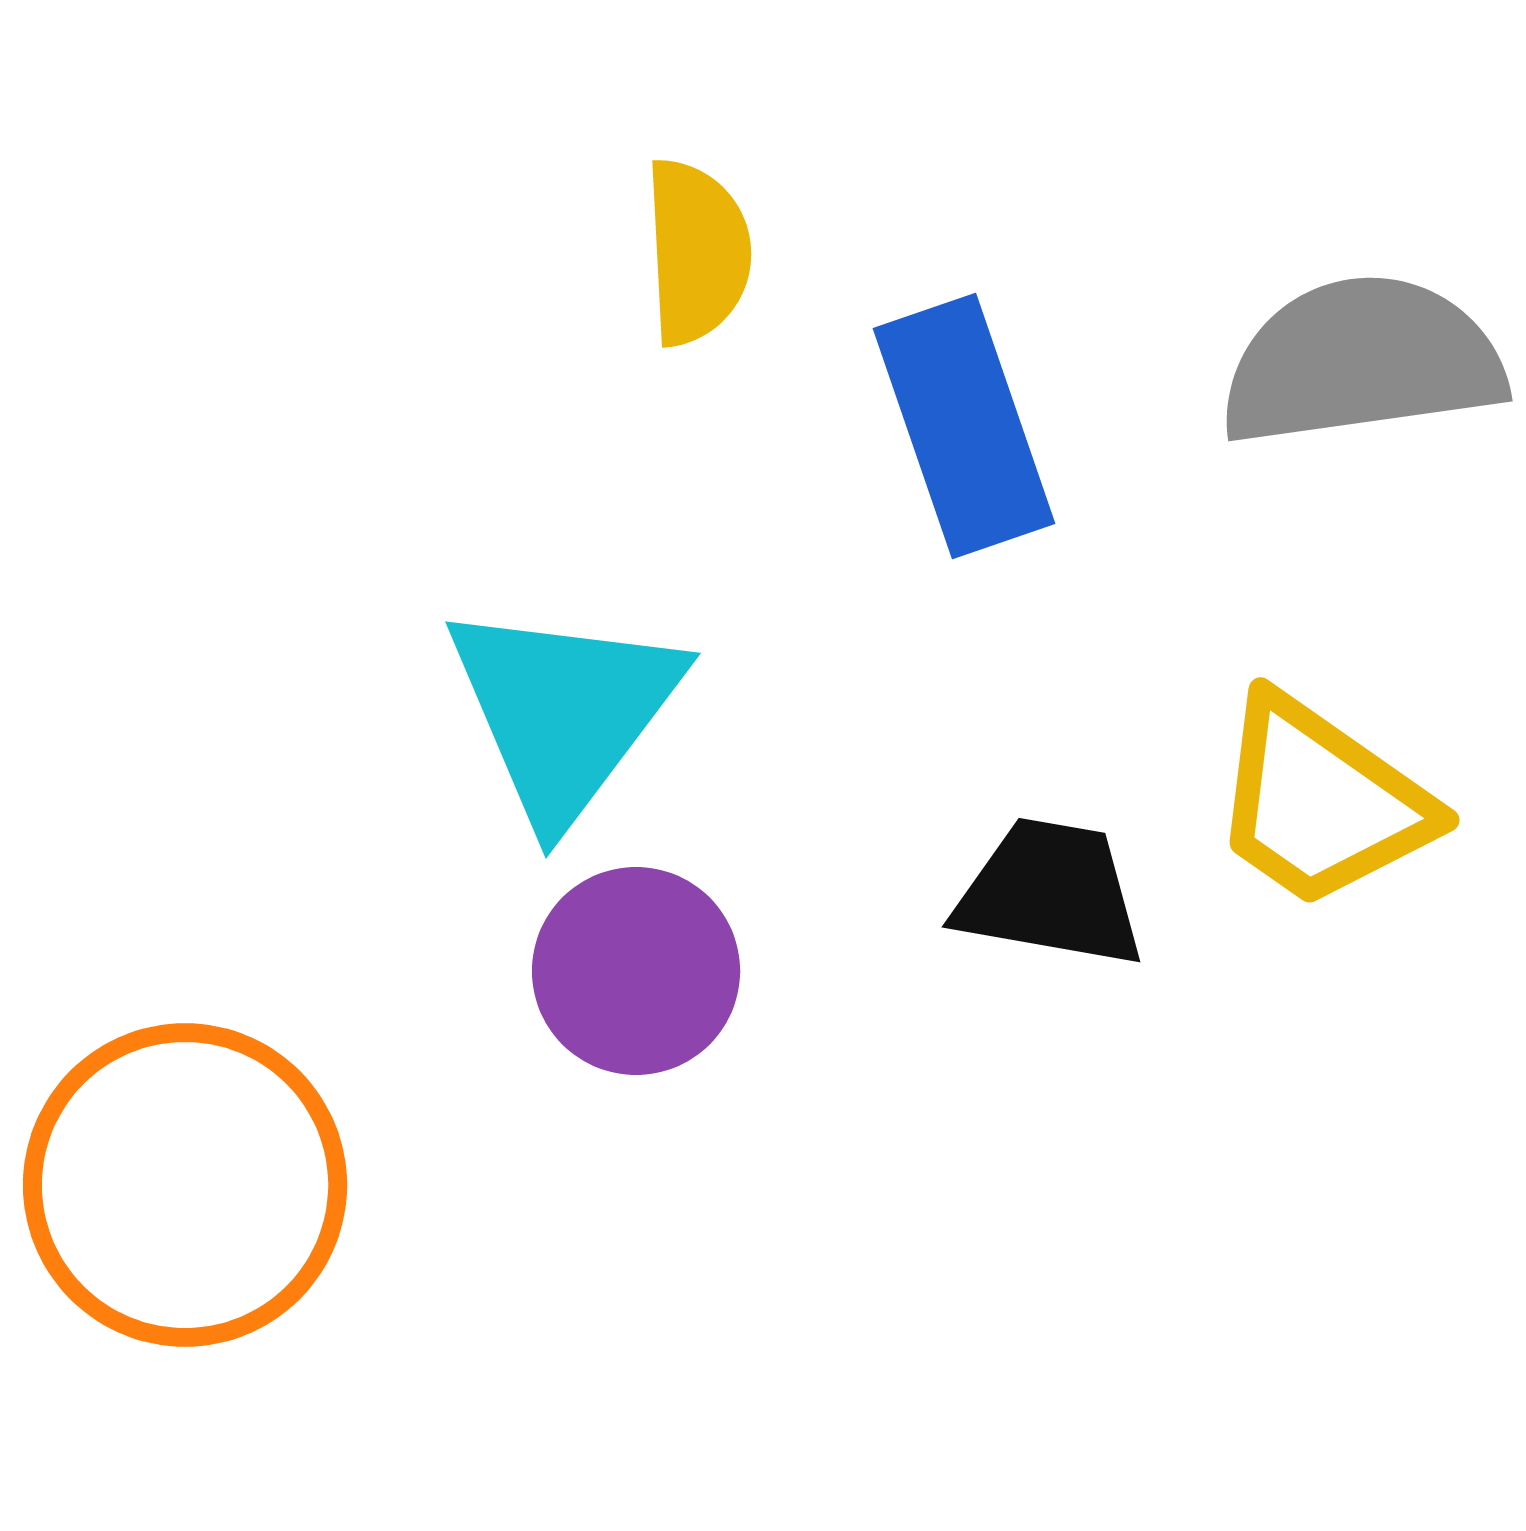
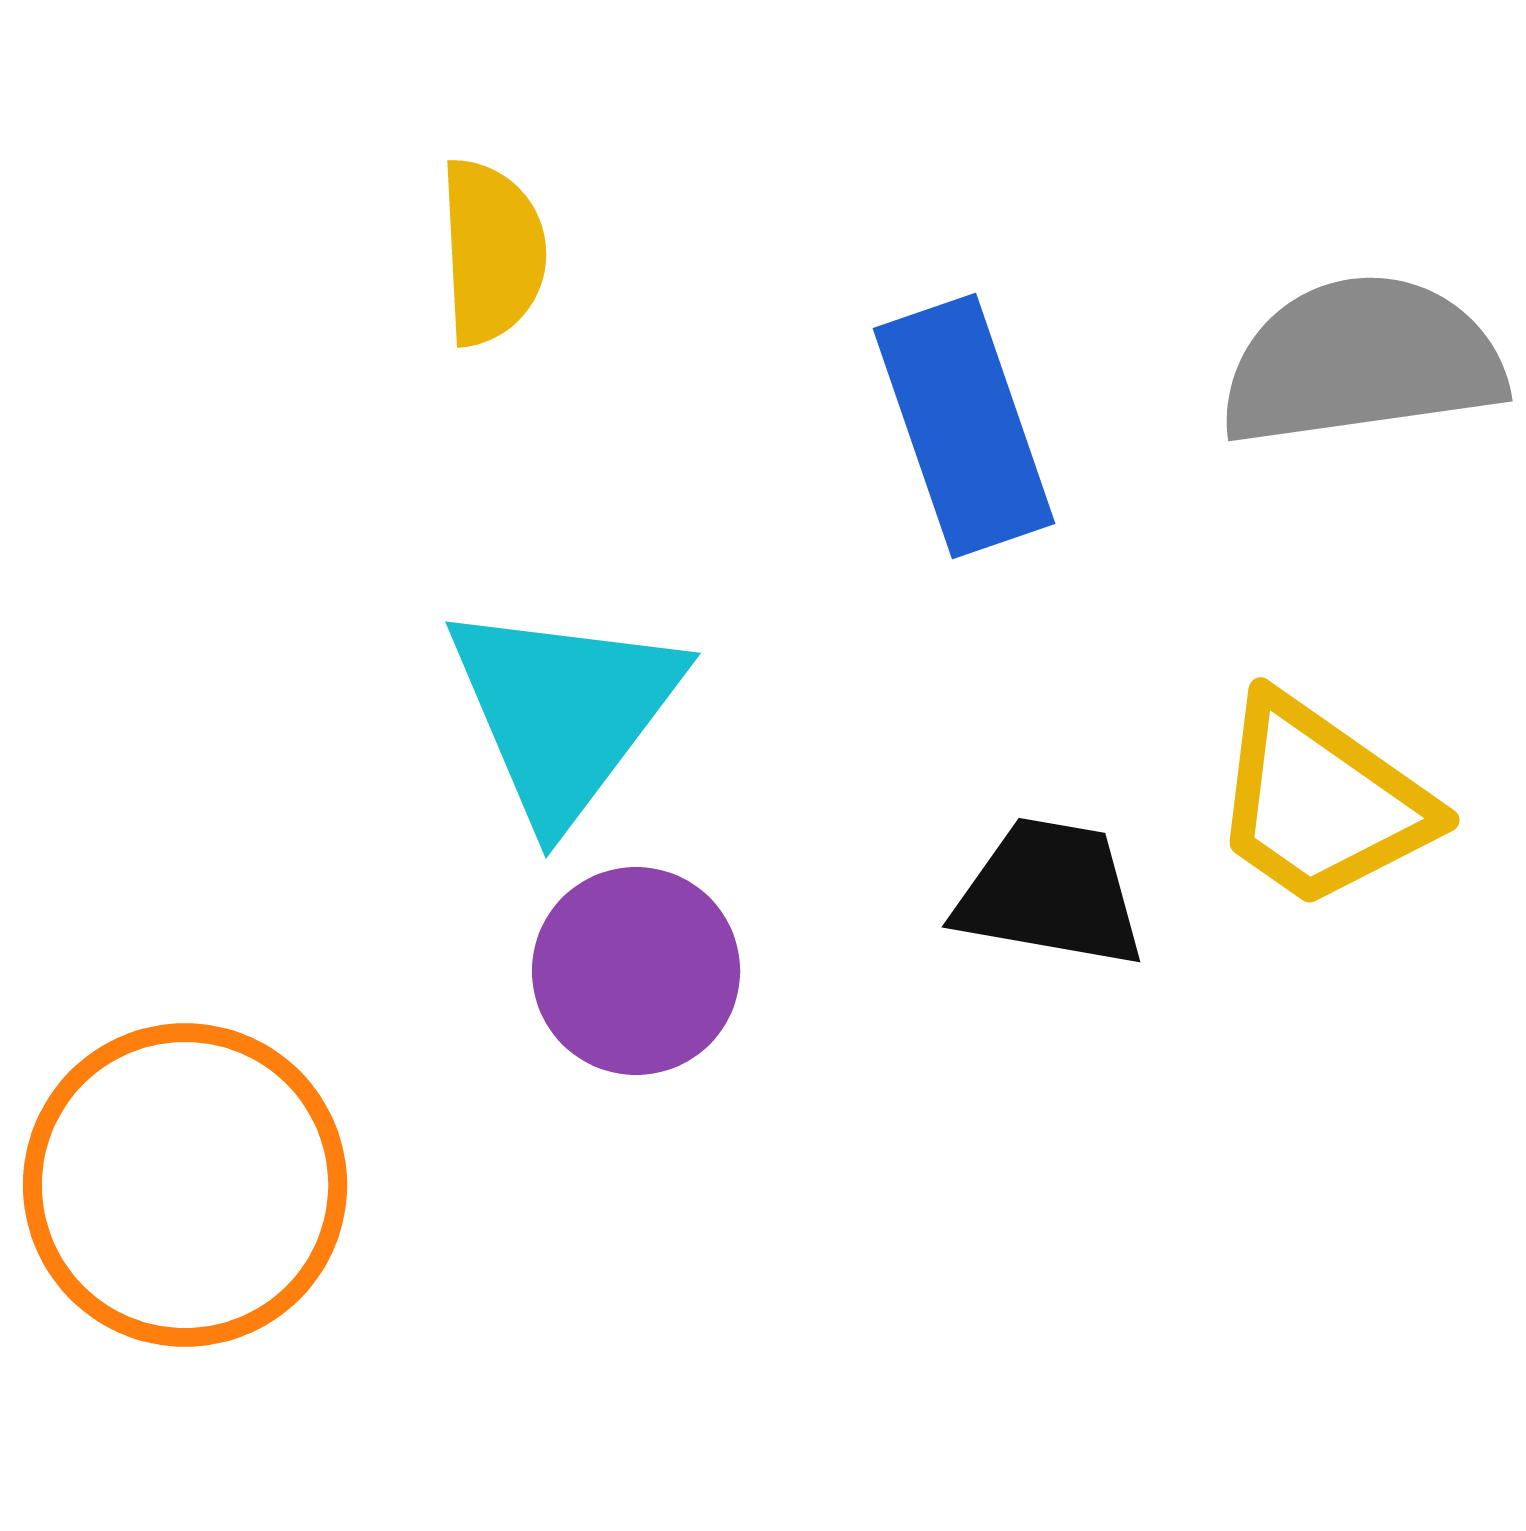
yellow semicircle: moved 205 px left
